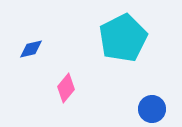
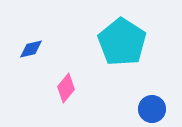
cyan pentagon: moved 1 px left, 4 px down; rotated 12 degrees counterclockwise
